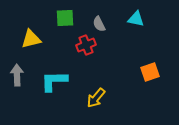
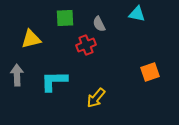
cyan triangle: moved 1 px right, 5 px up
